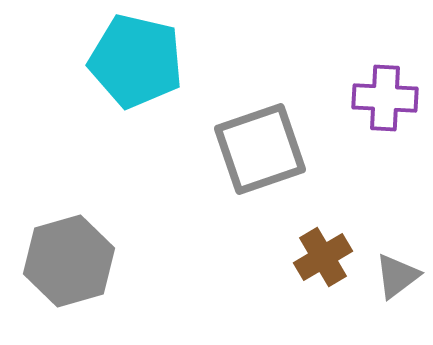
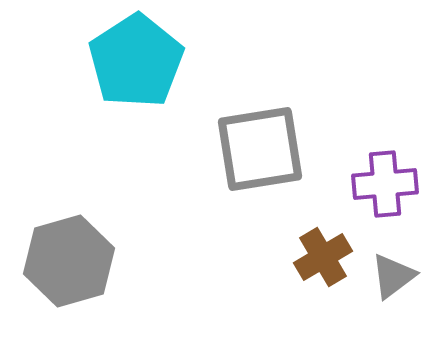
cyan pentagon: rotated 26 degrees clockwise
purple cross: moved 86 px down; rotated 8 degrees counterclockwise
gray square: rotated 10 degrees clockwise
gray triangle: moved 4 px left
